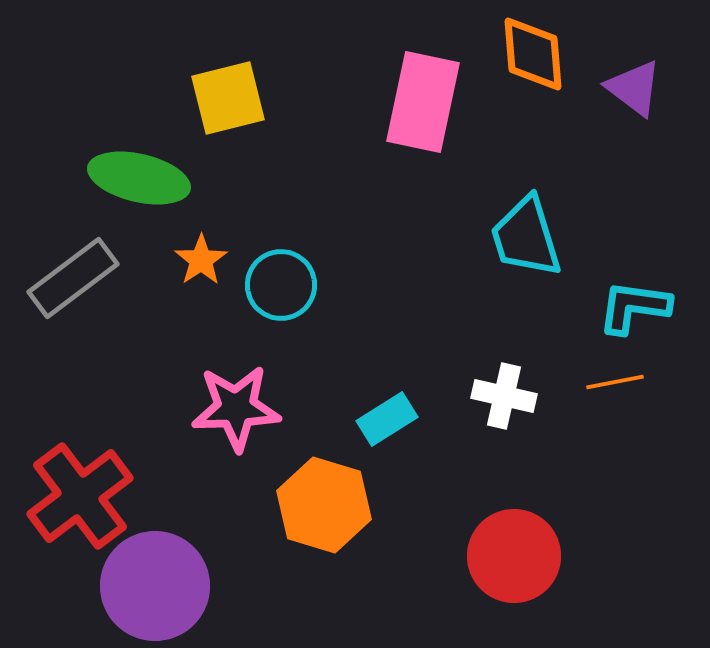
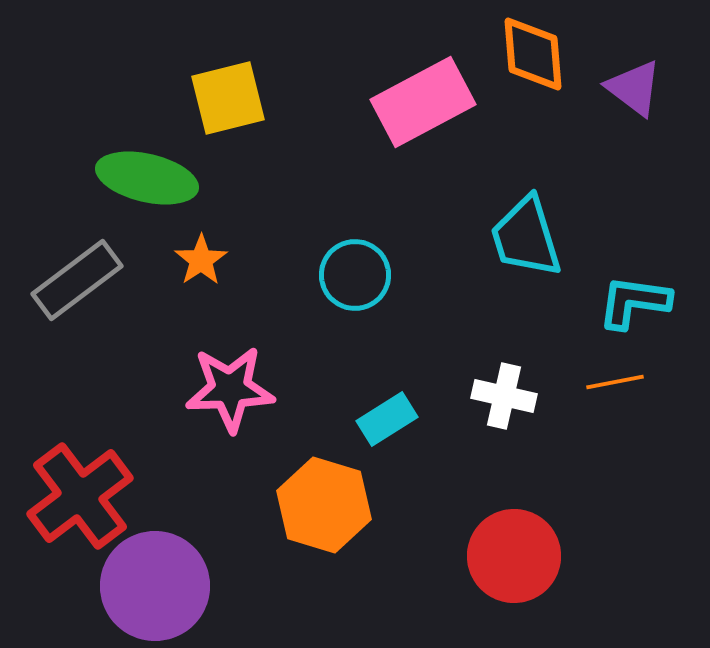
pink rectangle: rotated 50 degrees clockwise
green ellipse: moved 8 px right
gray rectangle: moved 4 px right, 2 px down
cyan circle: moved 74 px right, 10 px up
cyan L-shape: moved 5 px up
pink star: moved 6 px left, 19 px up
